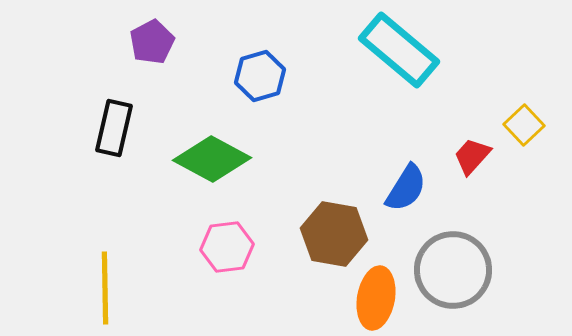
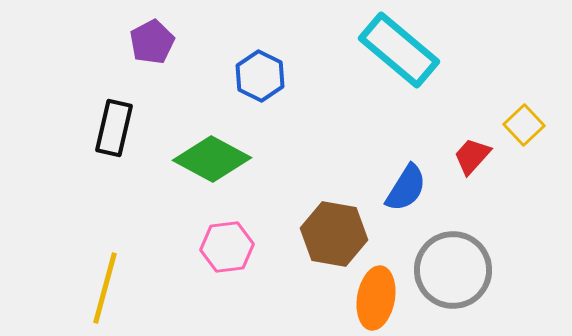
blue hexagon: rotated 18 degrees counterclockwise
yellow line: rotated 16 degrees clockwise
